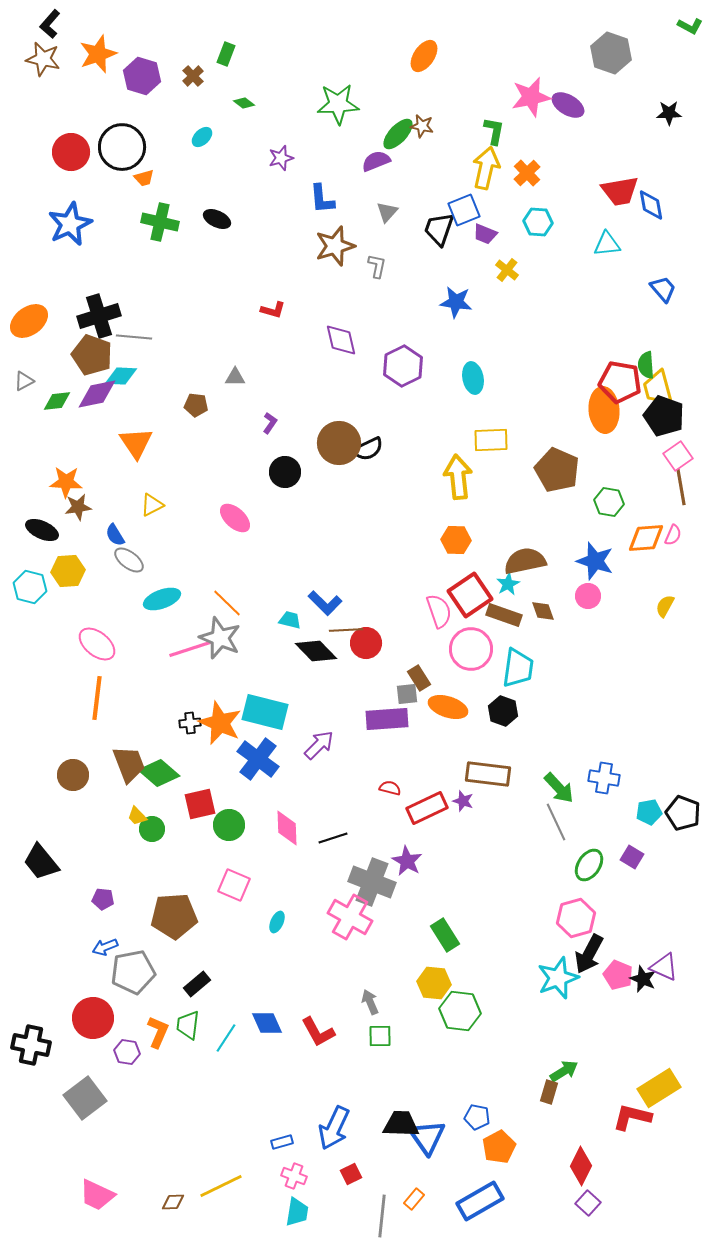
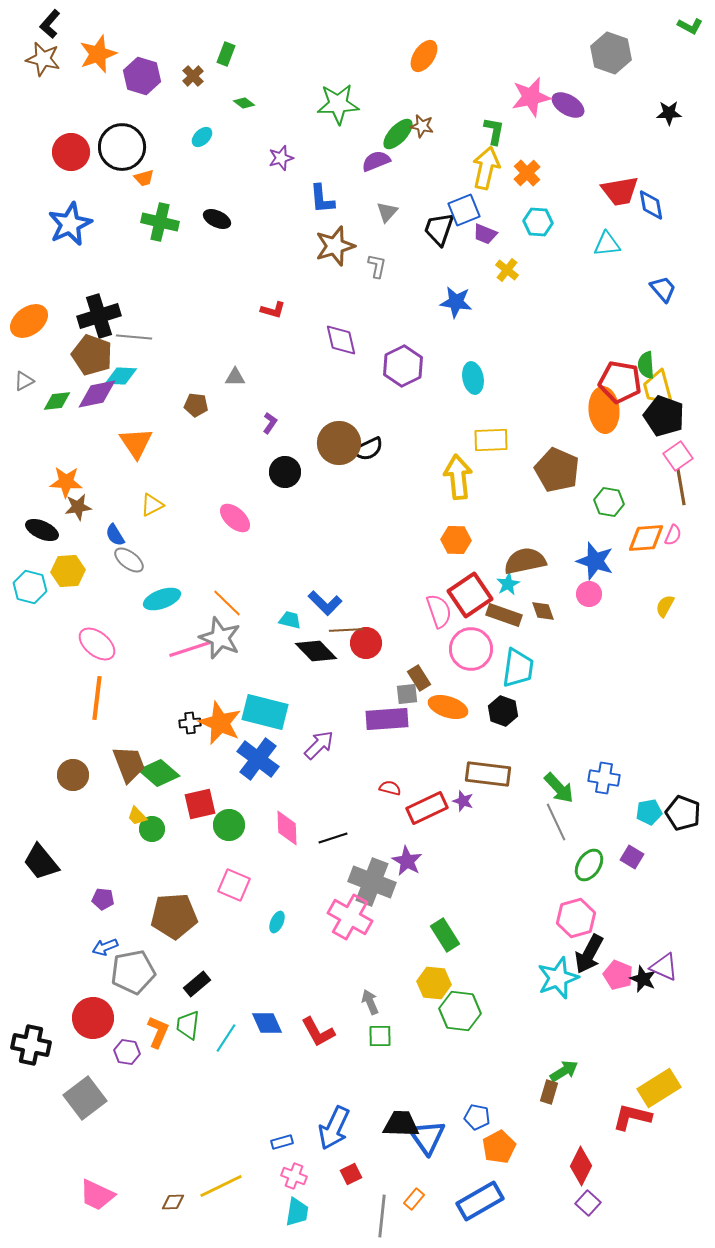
pink circle at (588, 596): moved 1 px right, 2 px up
